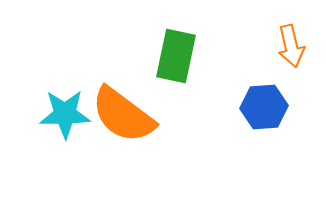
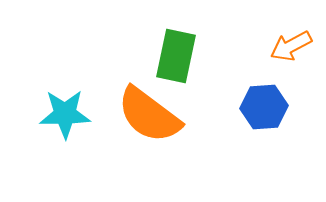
orange arrow: rotated 75 degrees clockwise
orange semicircle: moved 26 px right
